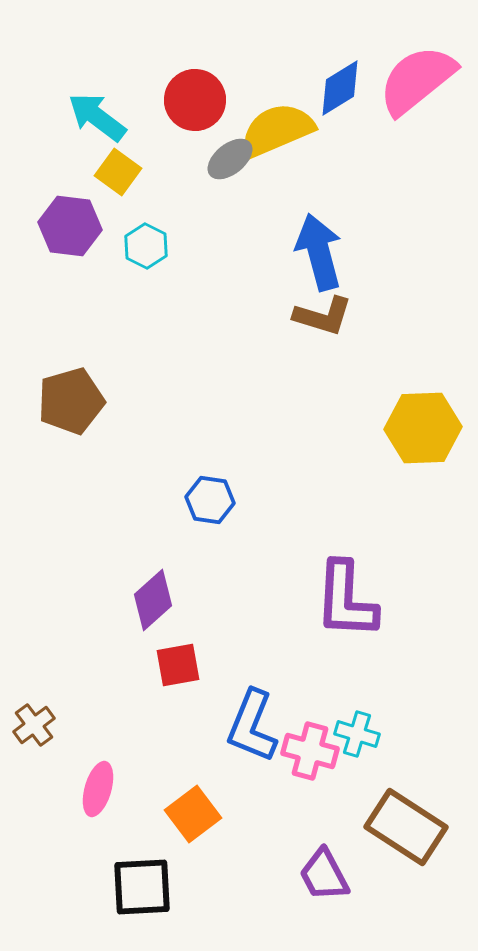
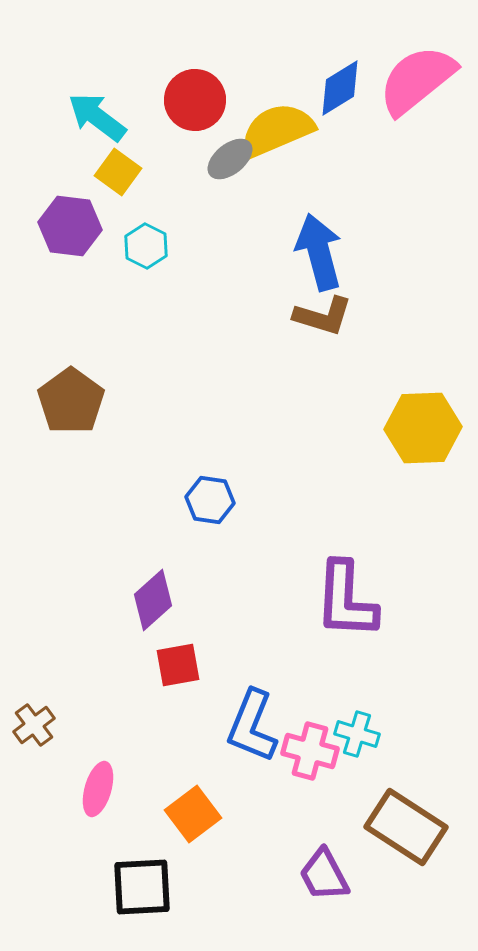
brown pentagon: rotated 20 degrees counterclockwise
